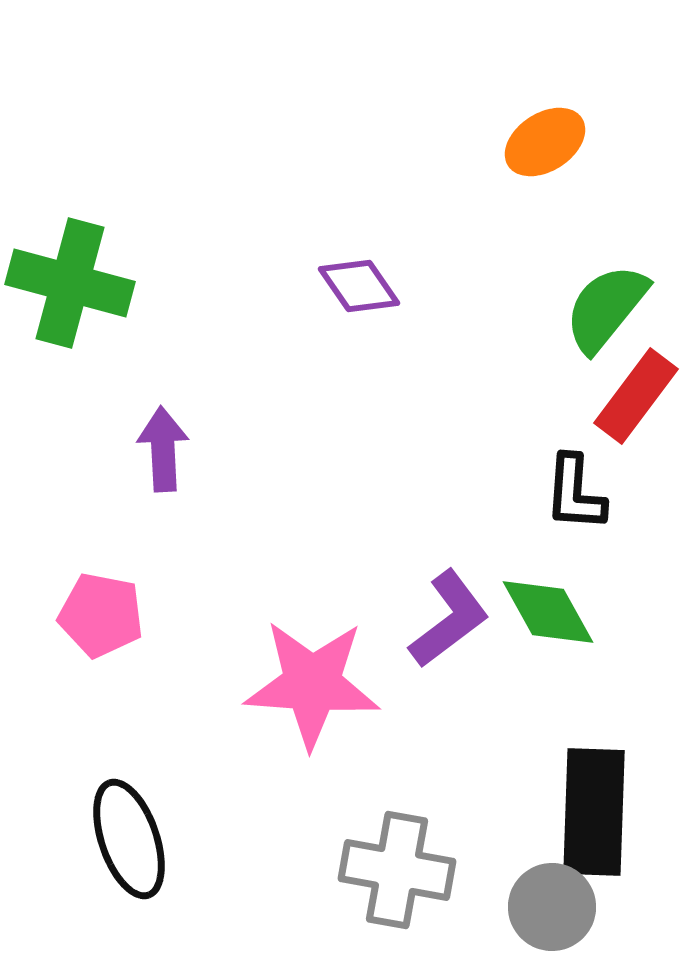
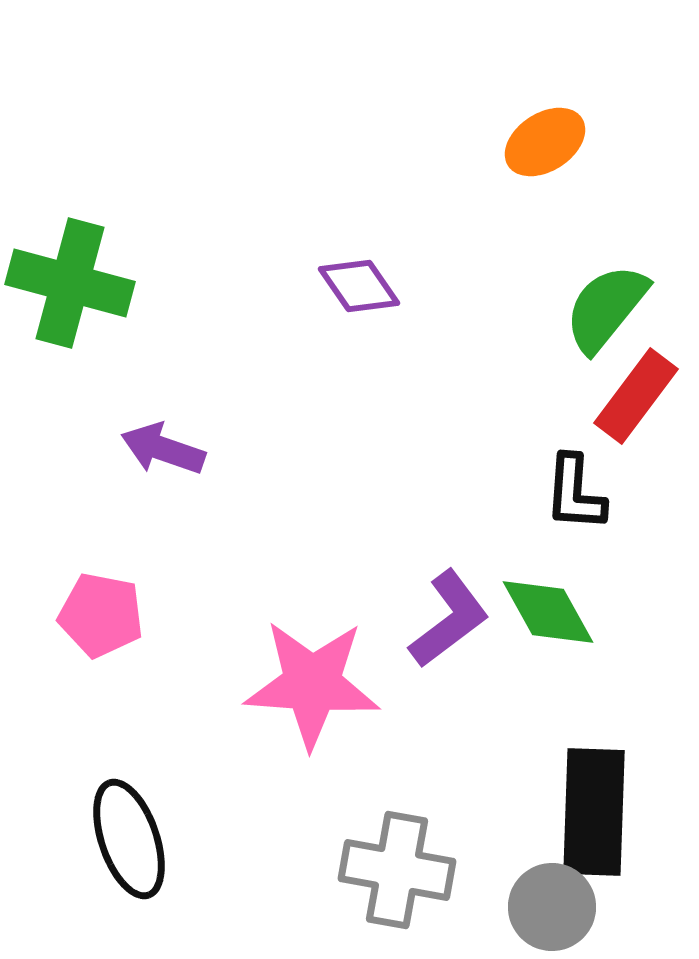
purple arrow: rotated 68 degrees counterclockwise
